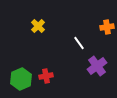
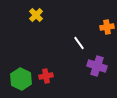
yellow cross: moved 2 px left, 11 px up
purple cross: rotated 36 degrees counterclockwise
green hexagon: rotated 10 degrees counterclockwise
